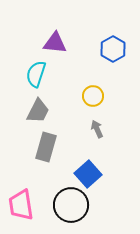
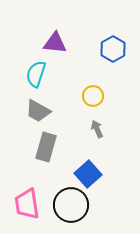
gray trapezoid: rotated 92 degrees clockwise
pink trapezoid: moved 6 px right, 1 px up
